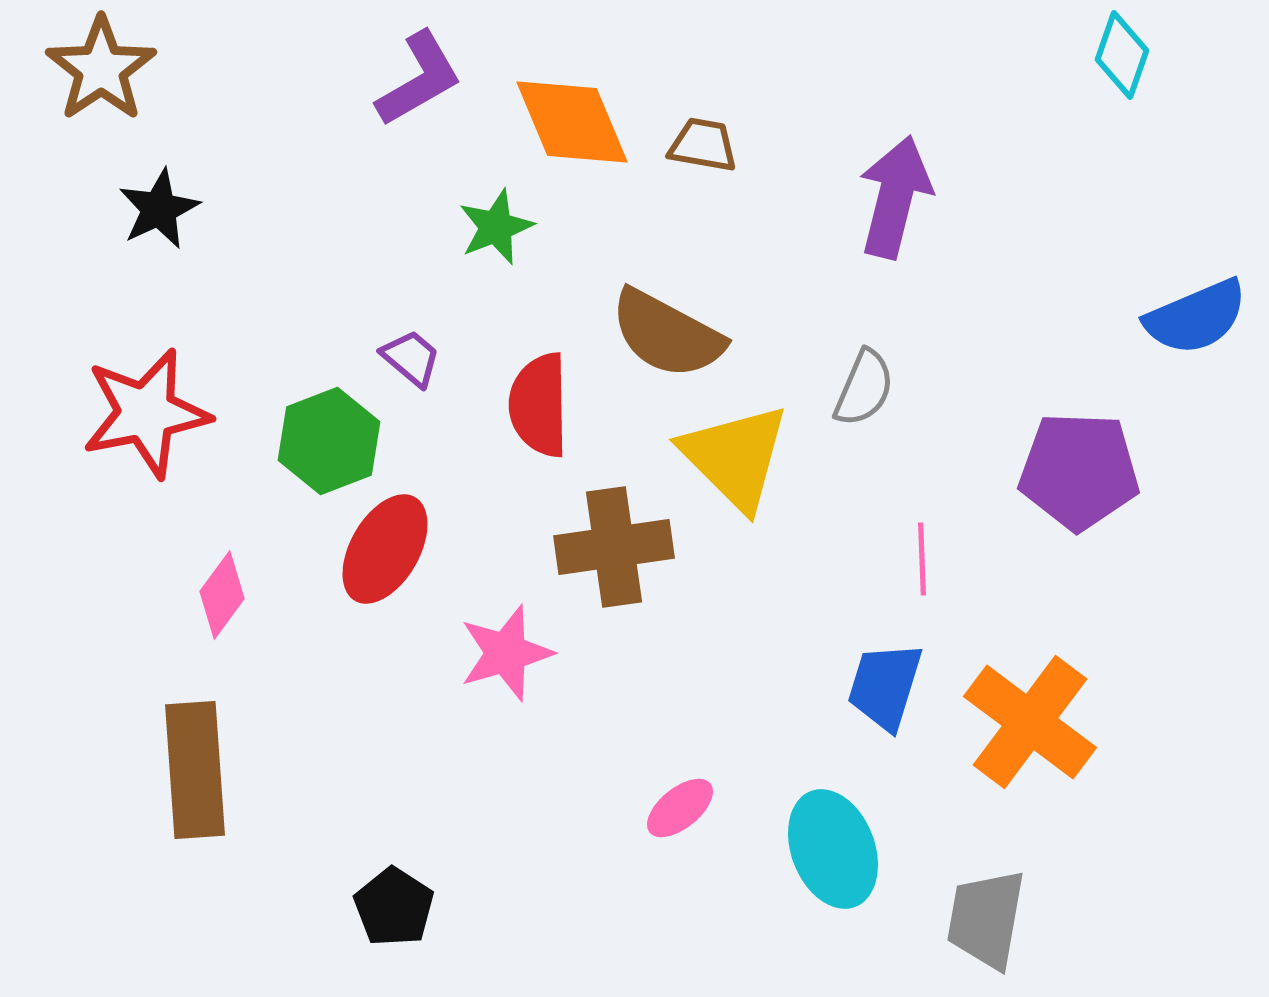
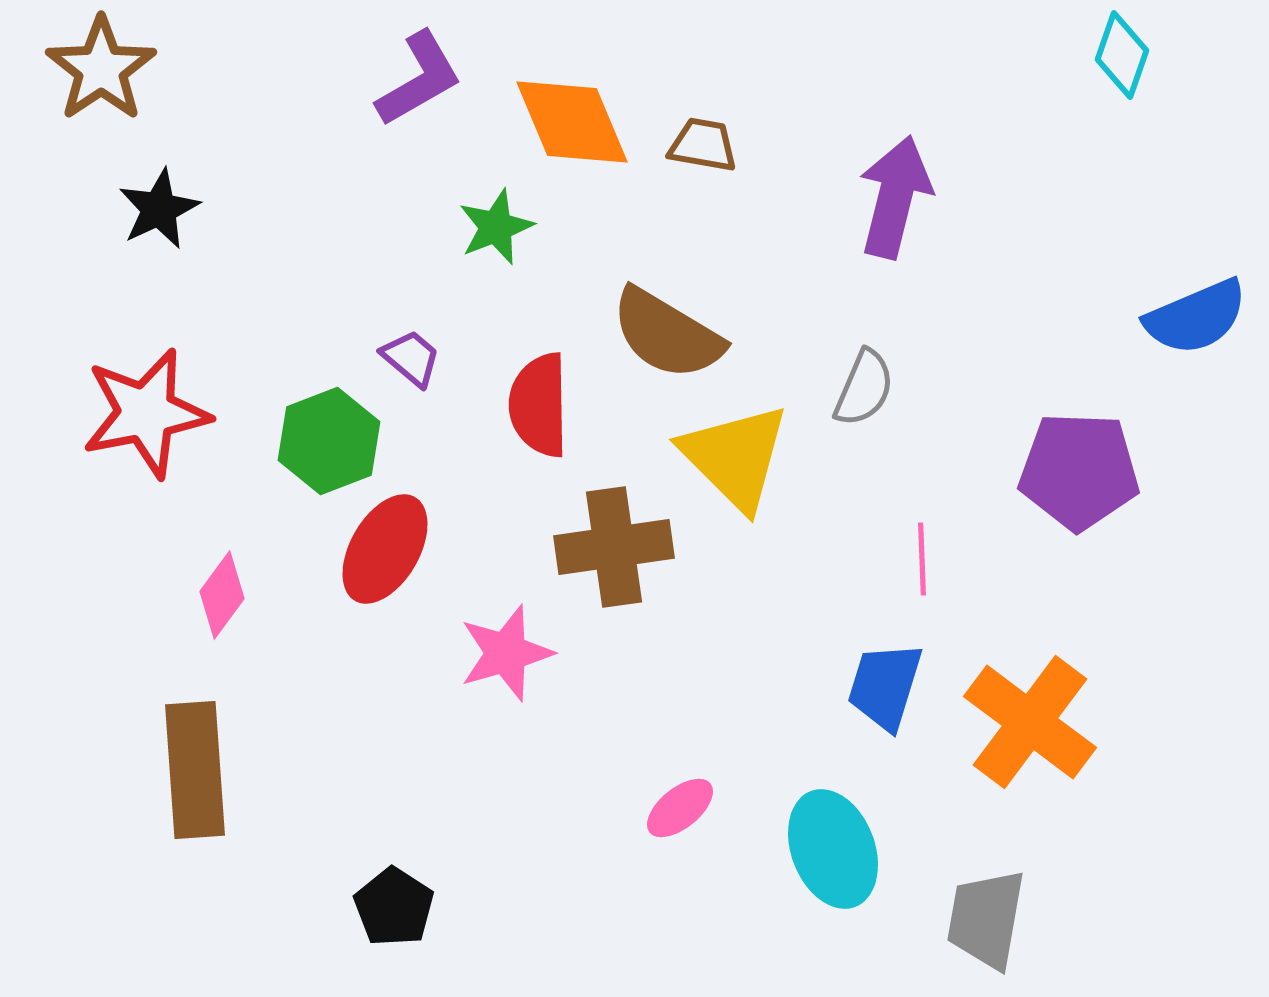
brown semicircle: rotated 3 degrees clockwise
